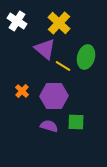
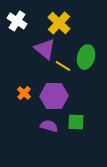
orange cross: moved 2 px right, 2 px down
